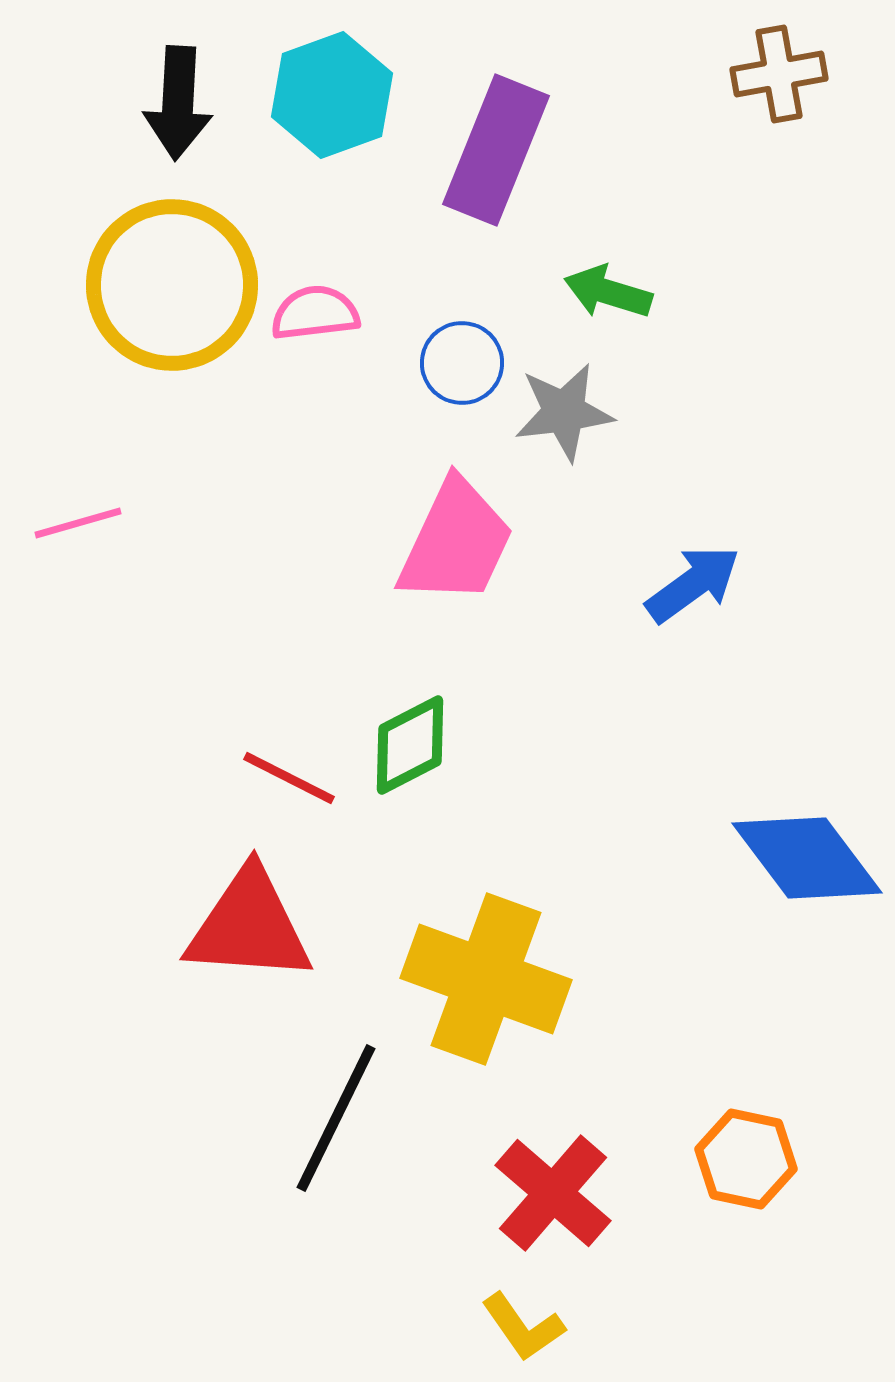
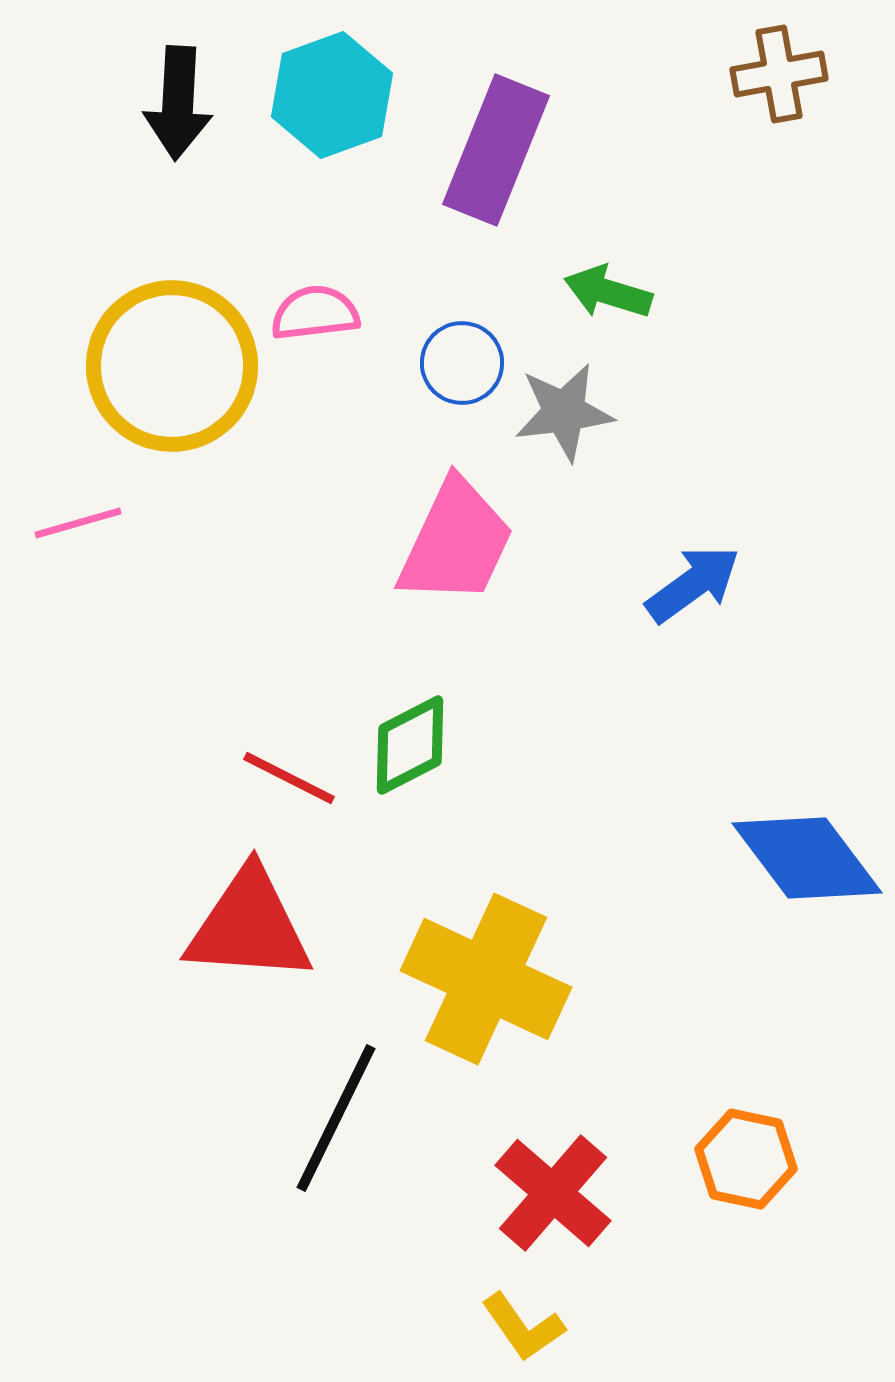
yellow circle: moved 81 px down
yellow cross: rotated 5 degrees clockwise
